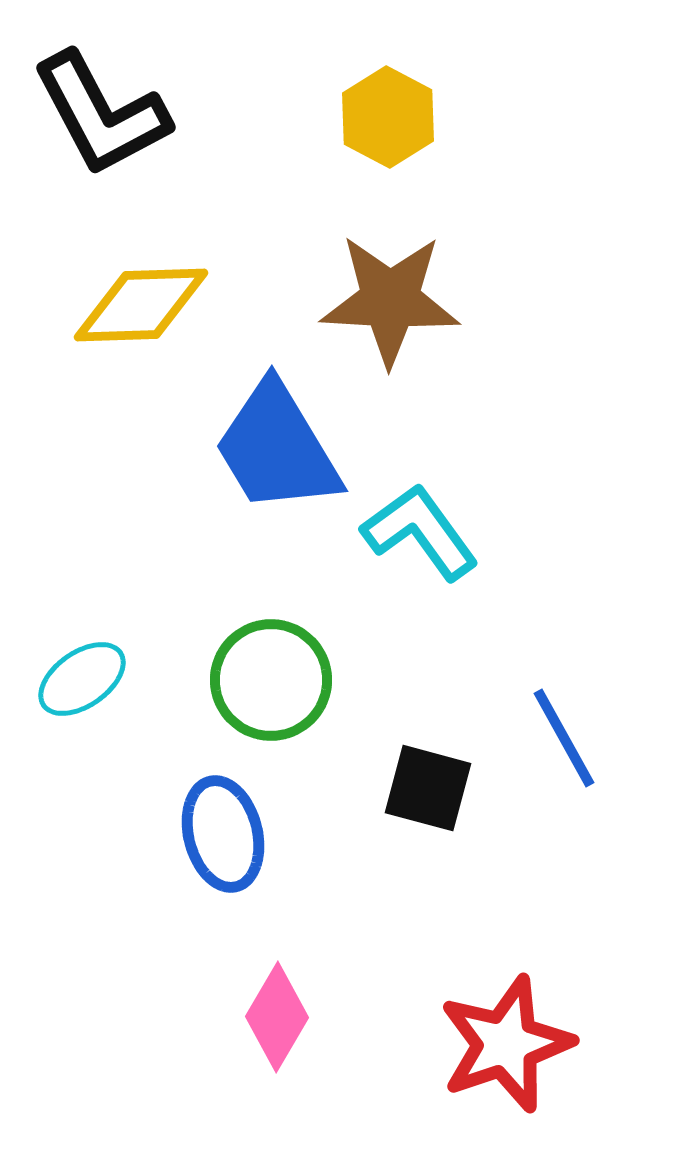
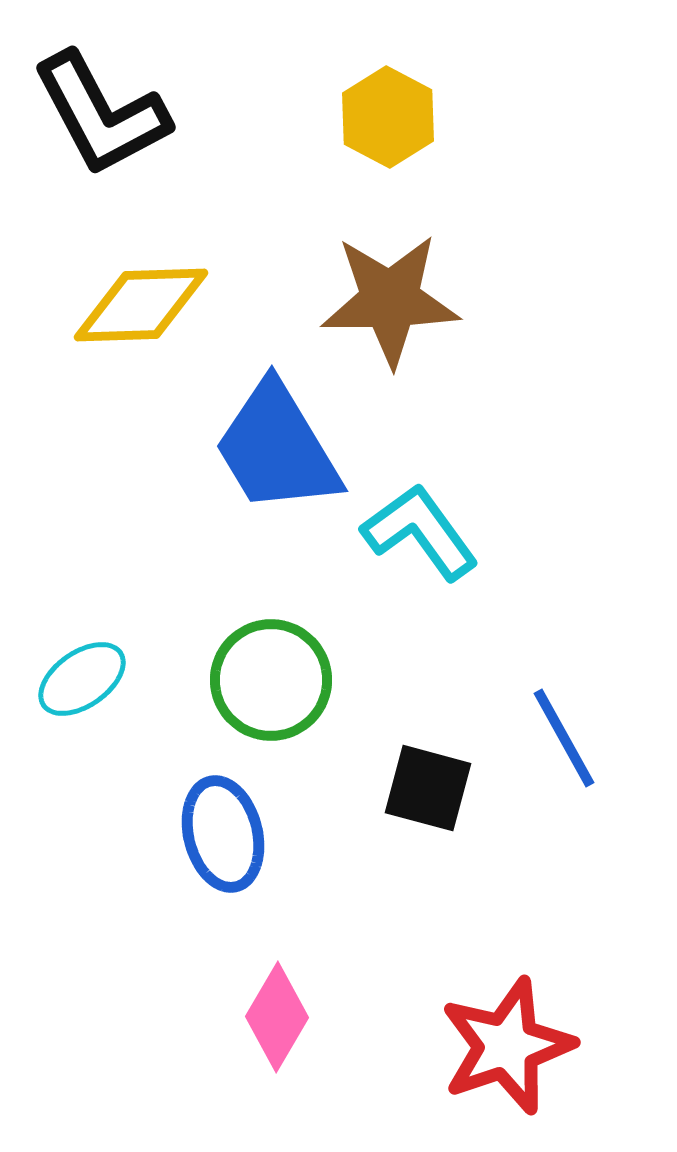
brown star: rotated 4 degrees counterclockwise
red star: moved 1 px right, 2 px down
